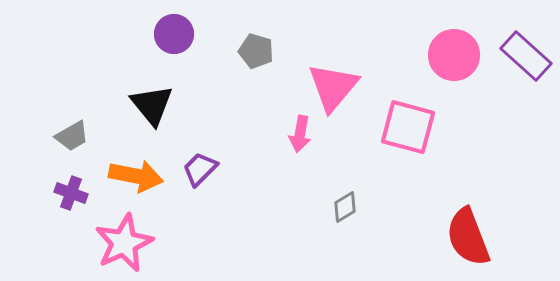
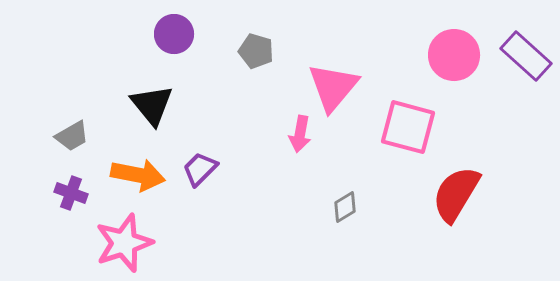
orange arrow: moved 2 px right, 1 px up
red semicircle: moved 12 px left, 43 px up; rotated 52 degrees clockwise
pink star: rotated 6 degrees clockwise
